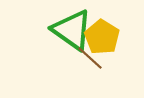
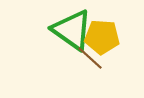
yellow pentagon: rotated 28 degrees counterclockwise
